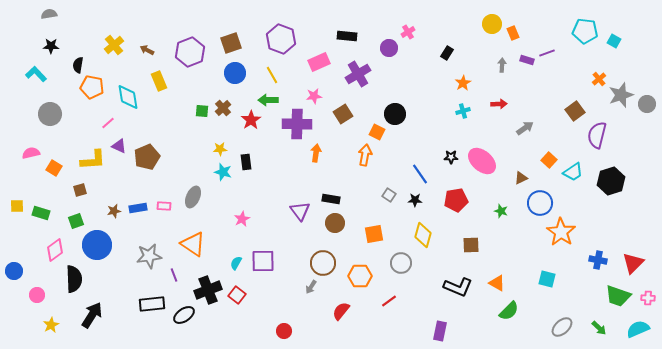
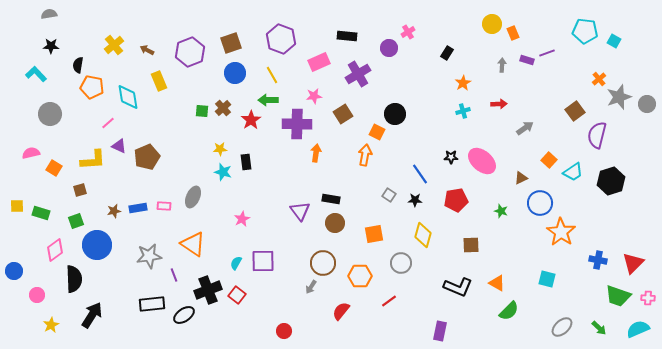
gray star at (621, 95): moved 2 px left, 2 px down
